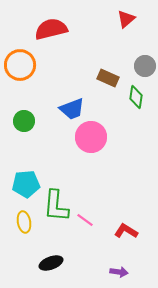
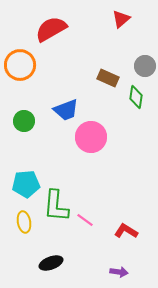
red triangle: moved 5 px left
red semicircle: rotated 16 degrees counterclockwise
blue trapezoid: moved 6 px left, 1 px down
